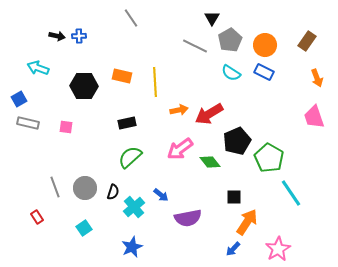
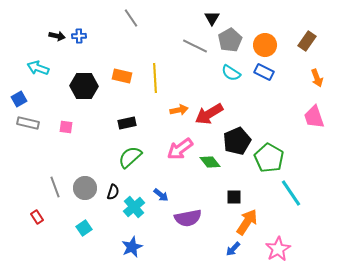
yellow line at (155, 82): moved 4 px up
